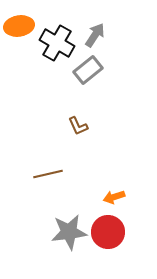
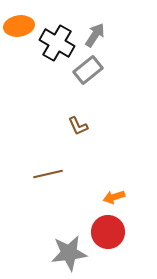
gray star: moved 21 px down
